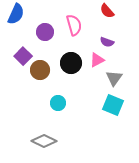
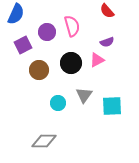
pink semicircle: moved 2 px left, 1 px down
purple circle: moved 2 px right
purple semicircle: rotated 40 degrees counterclockwise
purple square: moved 11 px up; rotated 18 degrees clockwise
brown circle: moved 1 px left
gray triangle: moved 30 px left, 17 px down
cyan square: moved 1 px left, 1 px down; rotated 25 degrees counterclockwise
gray diamond: rotated 25 degrees counterclockwise
